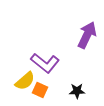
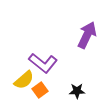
purple L-shape: moved 2 px left
yellow semicircle: moved 1 px left, 1 px up
orange square: rotated 28 degrees clockwise
